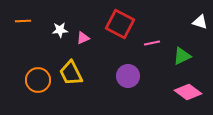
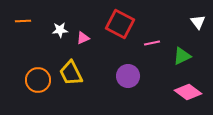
white triangle: moved 2 px left; rotated 35 degrees clockwise
